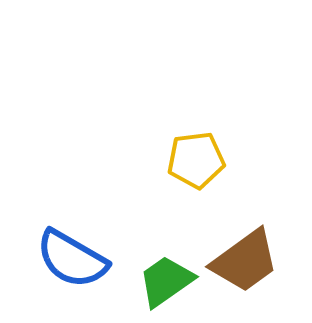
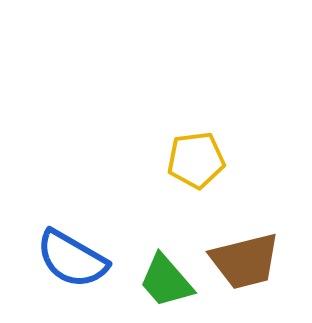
brown trapezoid: rotated 22 degrees clockwise
green trapezoid: rotated 96 degrees counterclockwise
